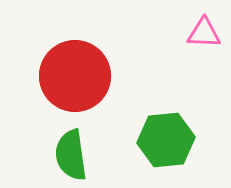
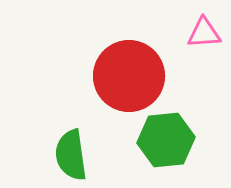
pink triangle: rotated 6 degrees counterclockwise
red circle: moved 54 px right
